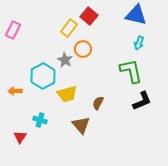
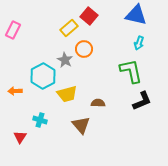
yellow rectangle: rotated 12 degrees clockwise
orange circle: moved 1 px right
brown semicircle: rotated 64 degrees clockwise
